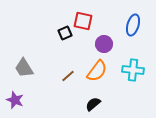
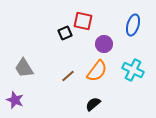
cyan cross: rotated 20 degrees clockwise
